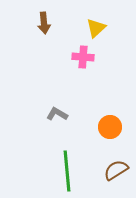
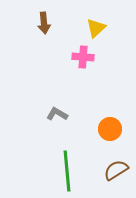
orange circle: moved 2 px down
